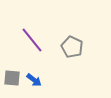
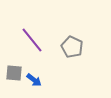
gray square: moved 2 px right, 5 px up
